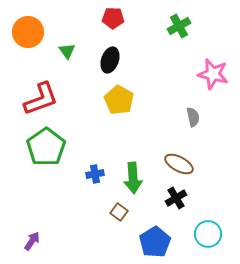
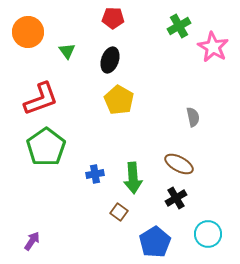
pink star: moved 27 px up; rotated 16 degrees clockwise
